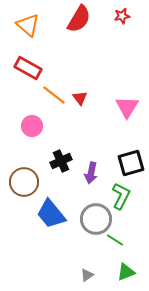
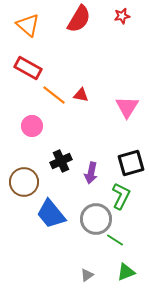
red triangle: moved 1 px right, 3 px up; rotated 42 degrees counterclockwise
